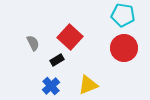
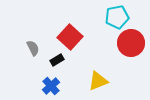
cyan pentagon: moved 6 px left, 2 px down; rotated 20 degrees counterclockwise
gray semicircle: moved 5 px down
red circle: moved 7 px right, 5 px up
yellow triangle: moved 10 px right, 4 px up
